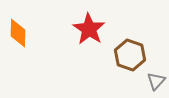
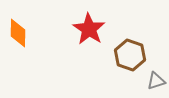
gray triangle: rotated 30 degrees clockwise
